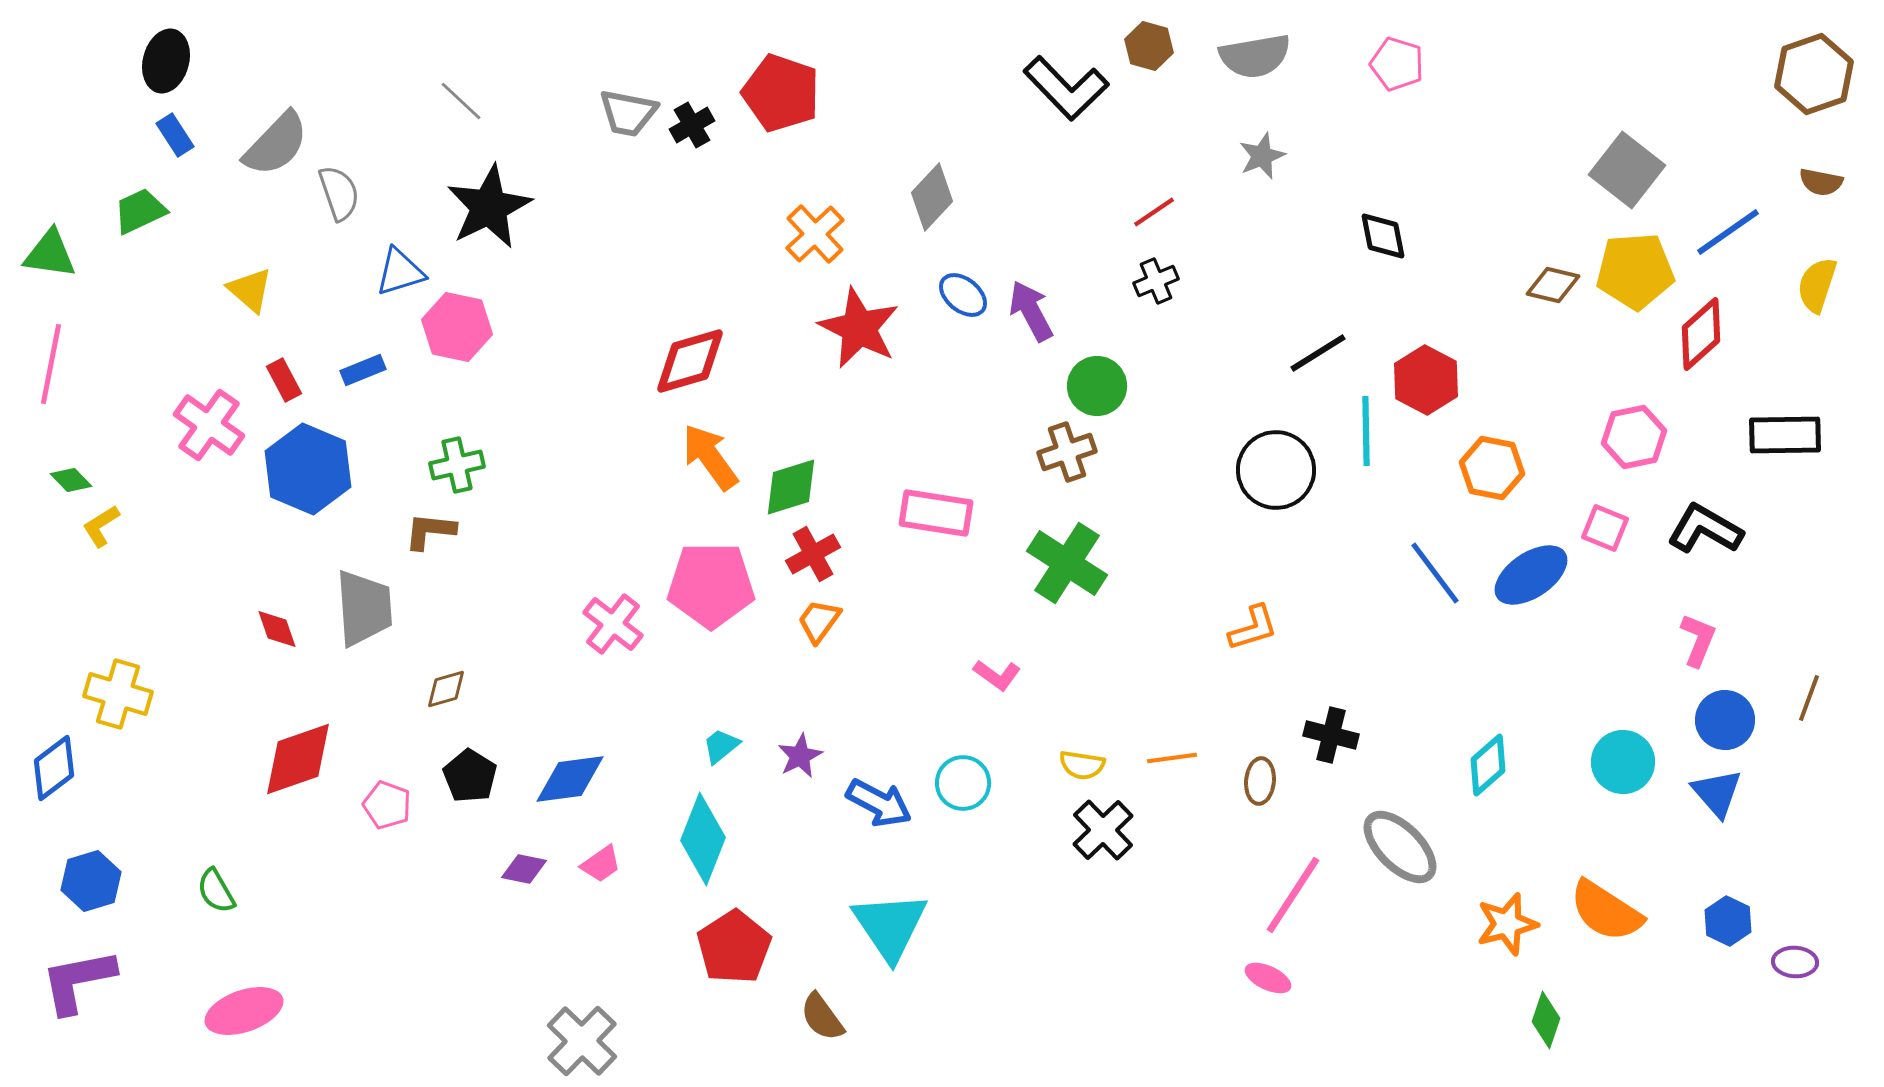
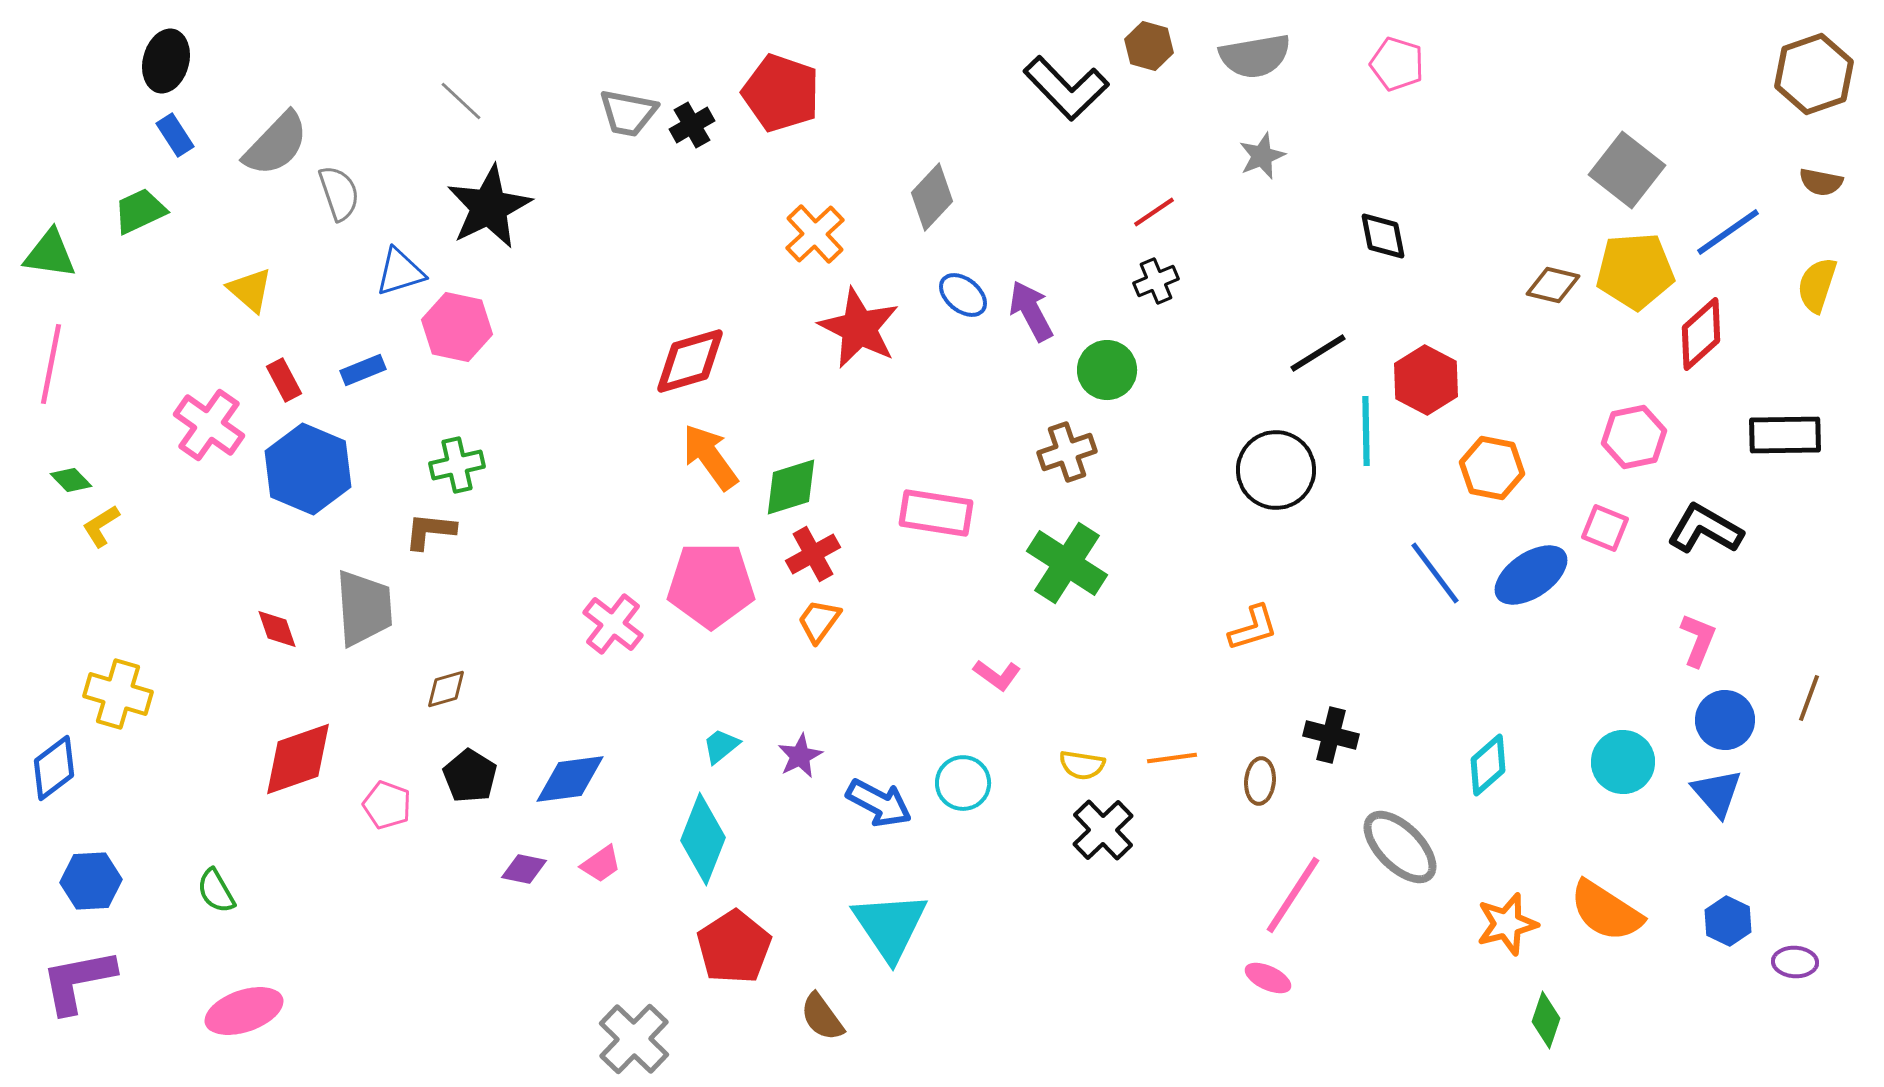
green circle at (1097, 386): moved 10 px right, 16 px up
blue hexagon at (91, 881): rotated 14 degrees clockwise
gray cross at (582, 1041): moved 52 px right, 2 px up
